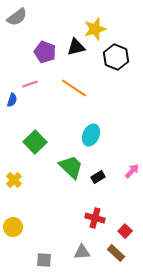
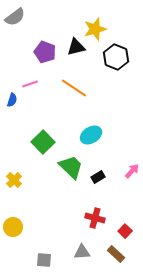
gray semicircle: moved 2 px left
cyan ellipse: rotated 35 degrees clockwise
green square: moved 8 px right
brown rectangle: moved 1 px down
